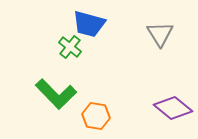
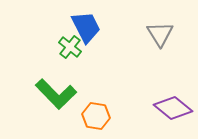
blue trapezoid: moved 3 px left, 3 px down; rotated 132 degrees counterclockwise
